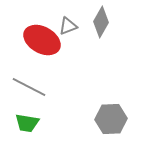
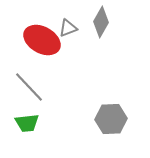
gray triangle: moved 2 px down
gray line: rotated 20 degrees clockwise
green trapezoid: rotated 15 degrees counterclockwise
